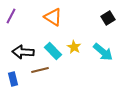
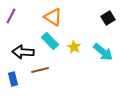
cyan rectangle: moved 3 px left, 10 px up
